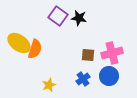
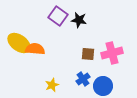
black star: moved 2 px down
orange semicircle: rotated 102 degrees counterclockwise
brown square: moved 1 px up
blue circle: moved 6 px left, 10 px down
yellow star: moved 3 px right
